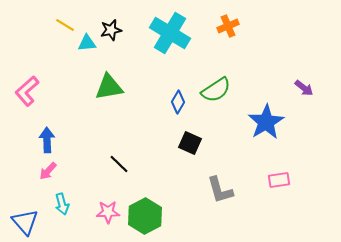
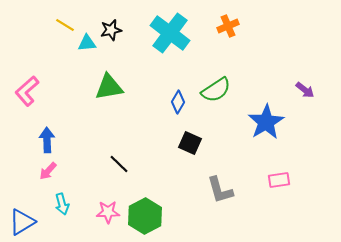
cyan cross: rotated 6 degrees clockwise
purple arrow: moved 1 px right, 2 px down
blue triangle: moved 3 px left; rotated 40 degrees clockwise
